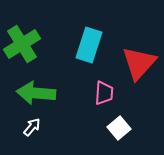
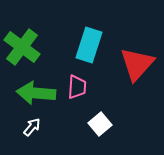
green cross: moved 3 px down; rotated 21 degrees counterclockwise
red triangle: moved 2 px left, 1 px down
pink trapezoid: moved 27 px left, 6 px up
white square: moved 19 px left, 4 px up
